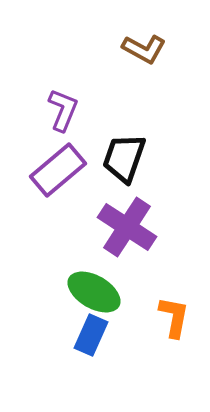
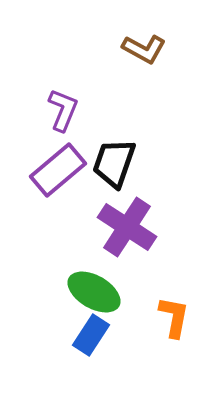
black trapezoid: moved 10 px left, 5 px down
blue rectangle: rotated 9 degrees clockwise
